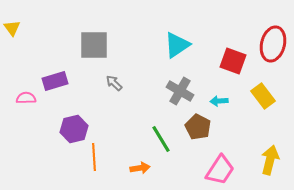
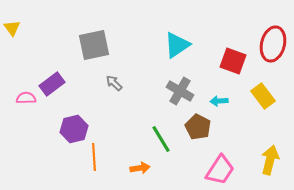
gray square: rotated 12 degrees counterclockwise
purple rectangle: moved 3 px left, 3 px down; rotated 20 degrees counterclockwise
